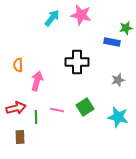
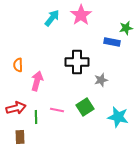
pink star: rotated 25 degrees clockwise
gray star: moved 17 px left
